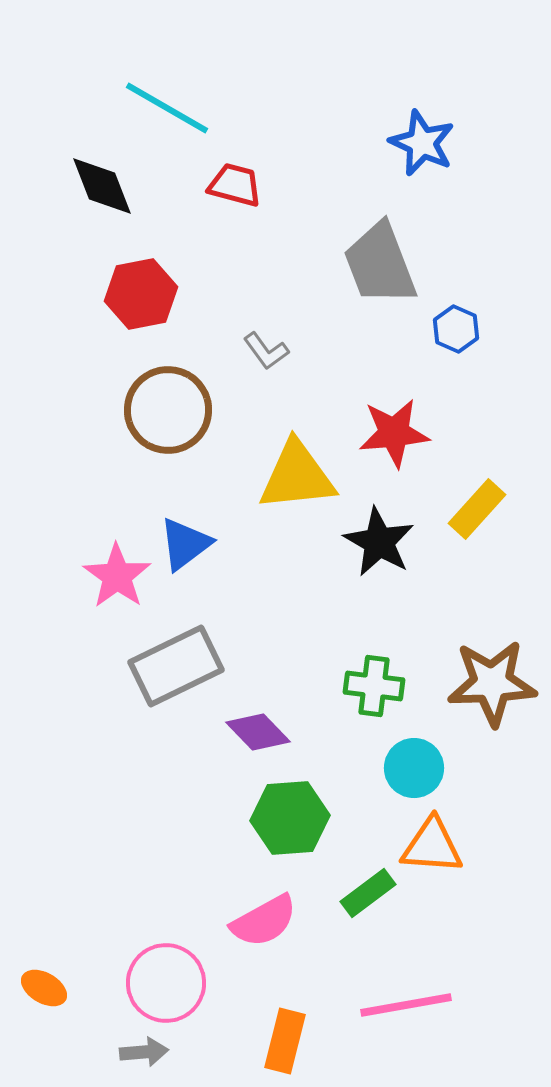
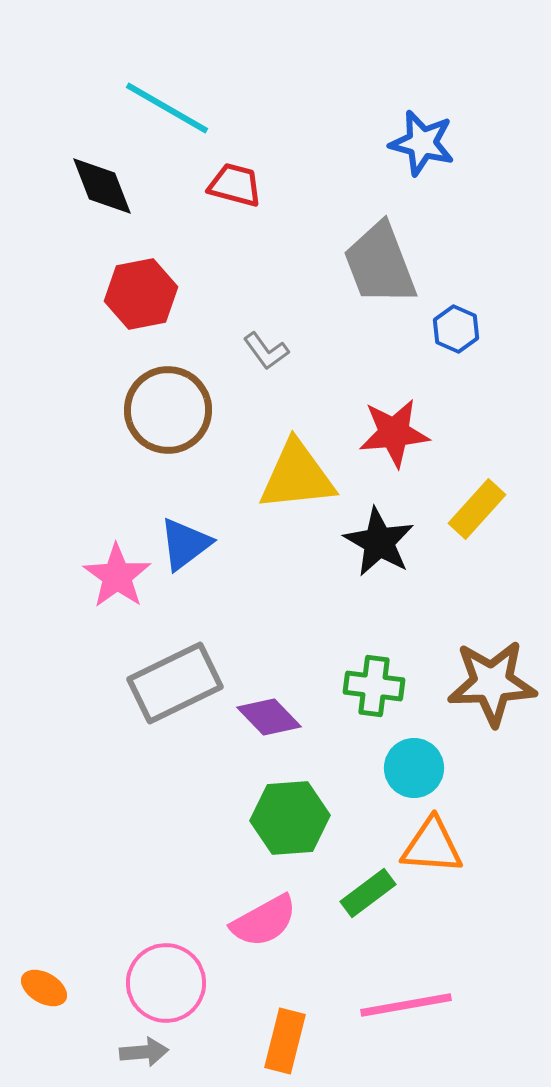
blue star: rotated 10 degrees counterclockwise
gray rectangle: moved 1 px left, 17 px down
purple diamond: moved 11 px right, 15 px up
